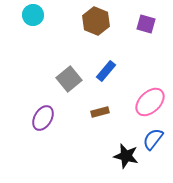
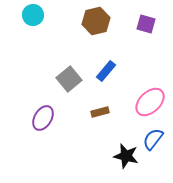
brown hexagon: rotated 24 degrees clockwise
